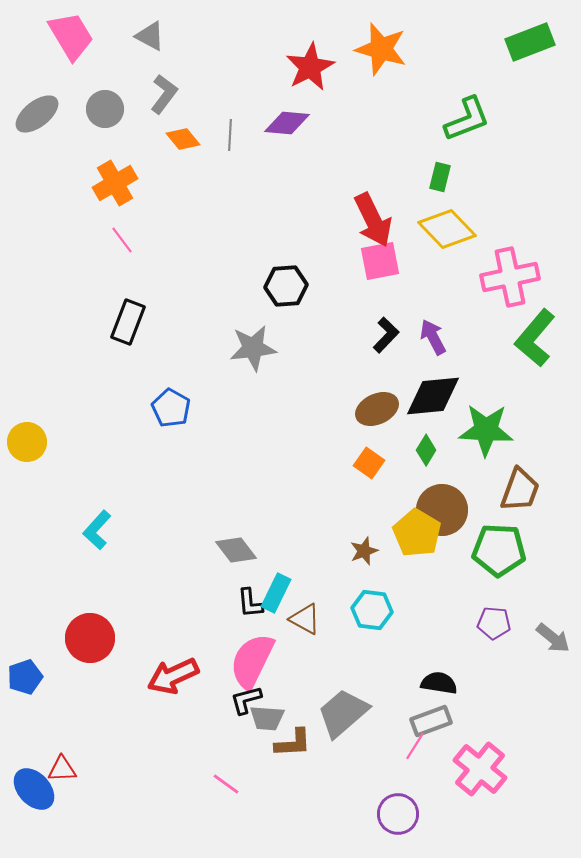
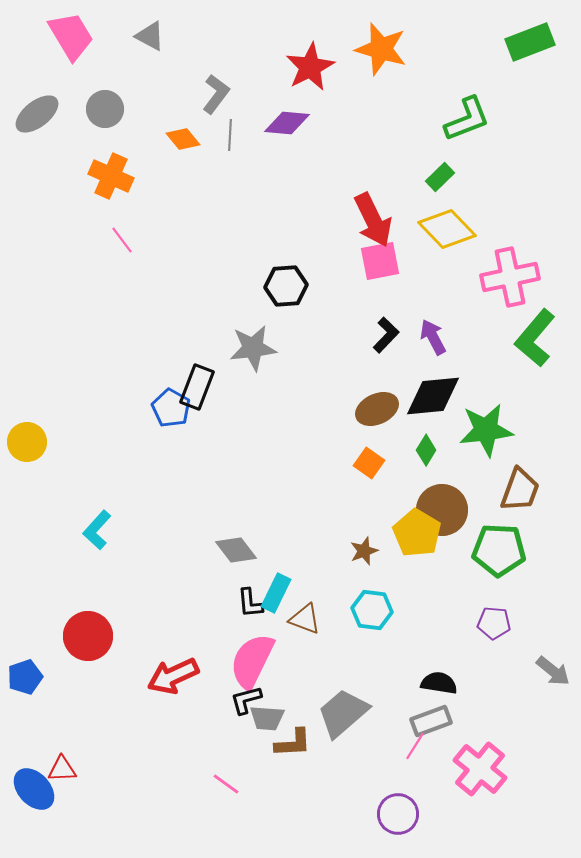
gray L-shape at (164, 94): moved 52 px right
green rectangle at (440, 177): rotated 32 degrees clockwise
orange cross at (115, 183): moved 4 px left, 7 px up; rotated 36 degrees counterclockwise
black rectangle at (128, 322): moved 69 px right, 65 px down
green star at (486, 430): rotated 10 degrees counterclockwise
brown triangle at (305, 619): rotated 8 degrees counterclockwise
red circle at (90, 638): moved 2 px left, 2 px up
gray arrow at (553, 638): moved 33 px down
